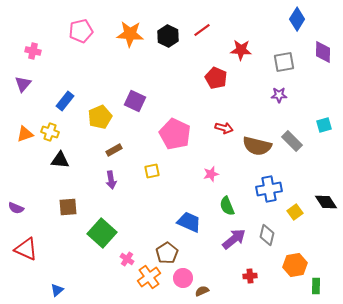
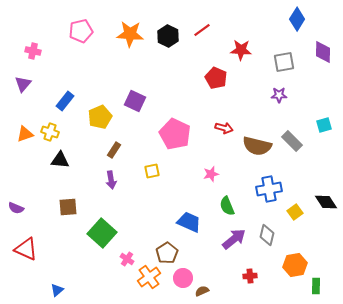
brown rectangle at (114, 150): rotated 28 degrees counterclockwise
